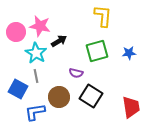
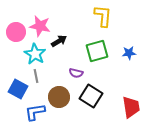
cyan star: moved 1 px left, 1 px down
